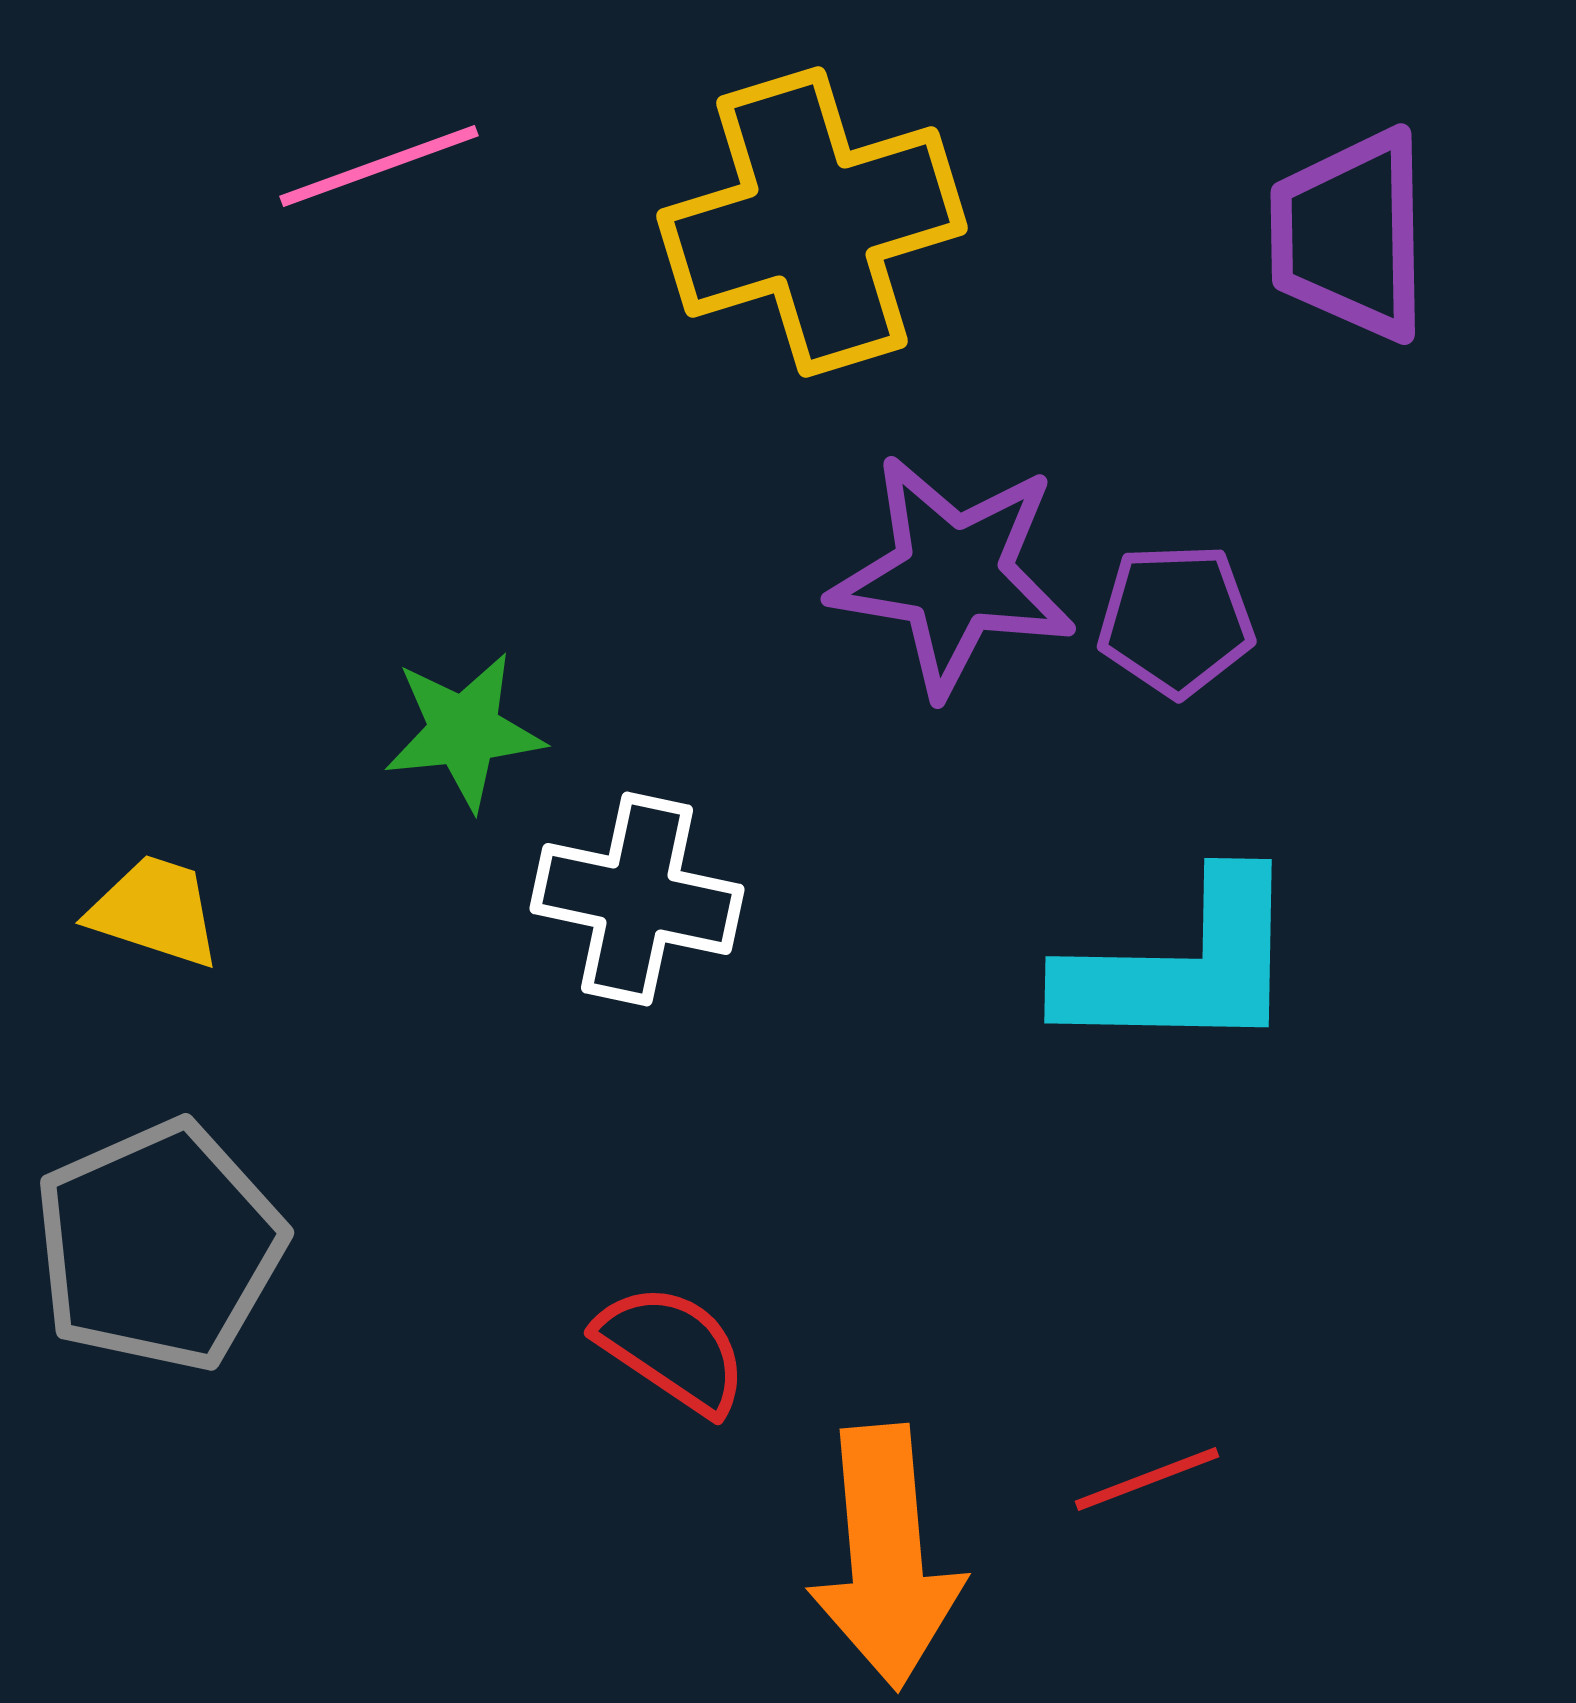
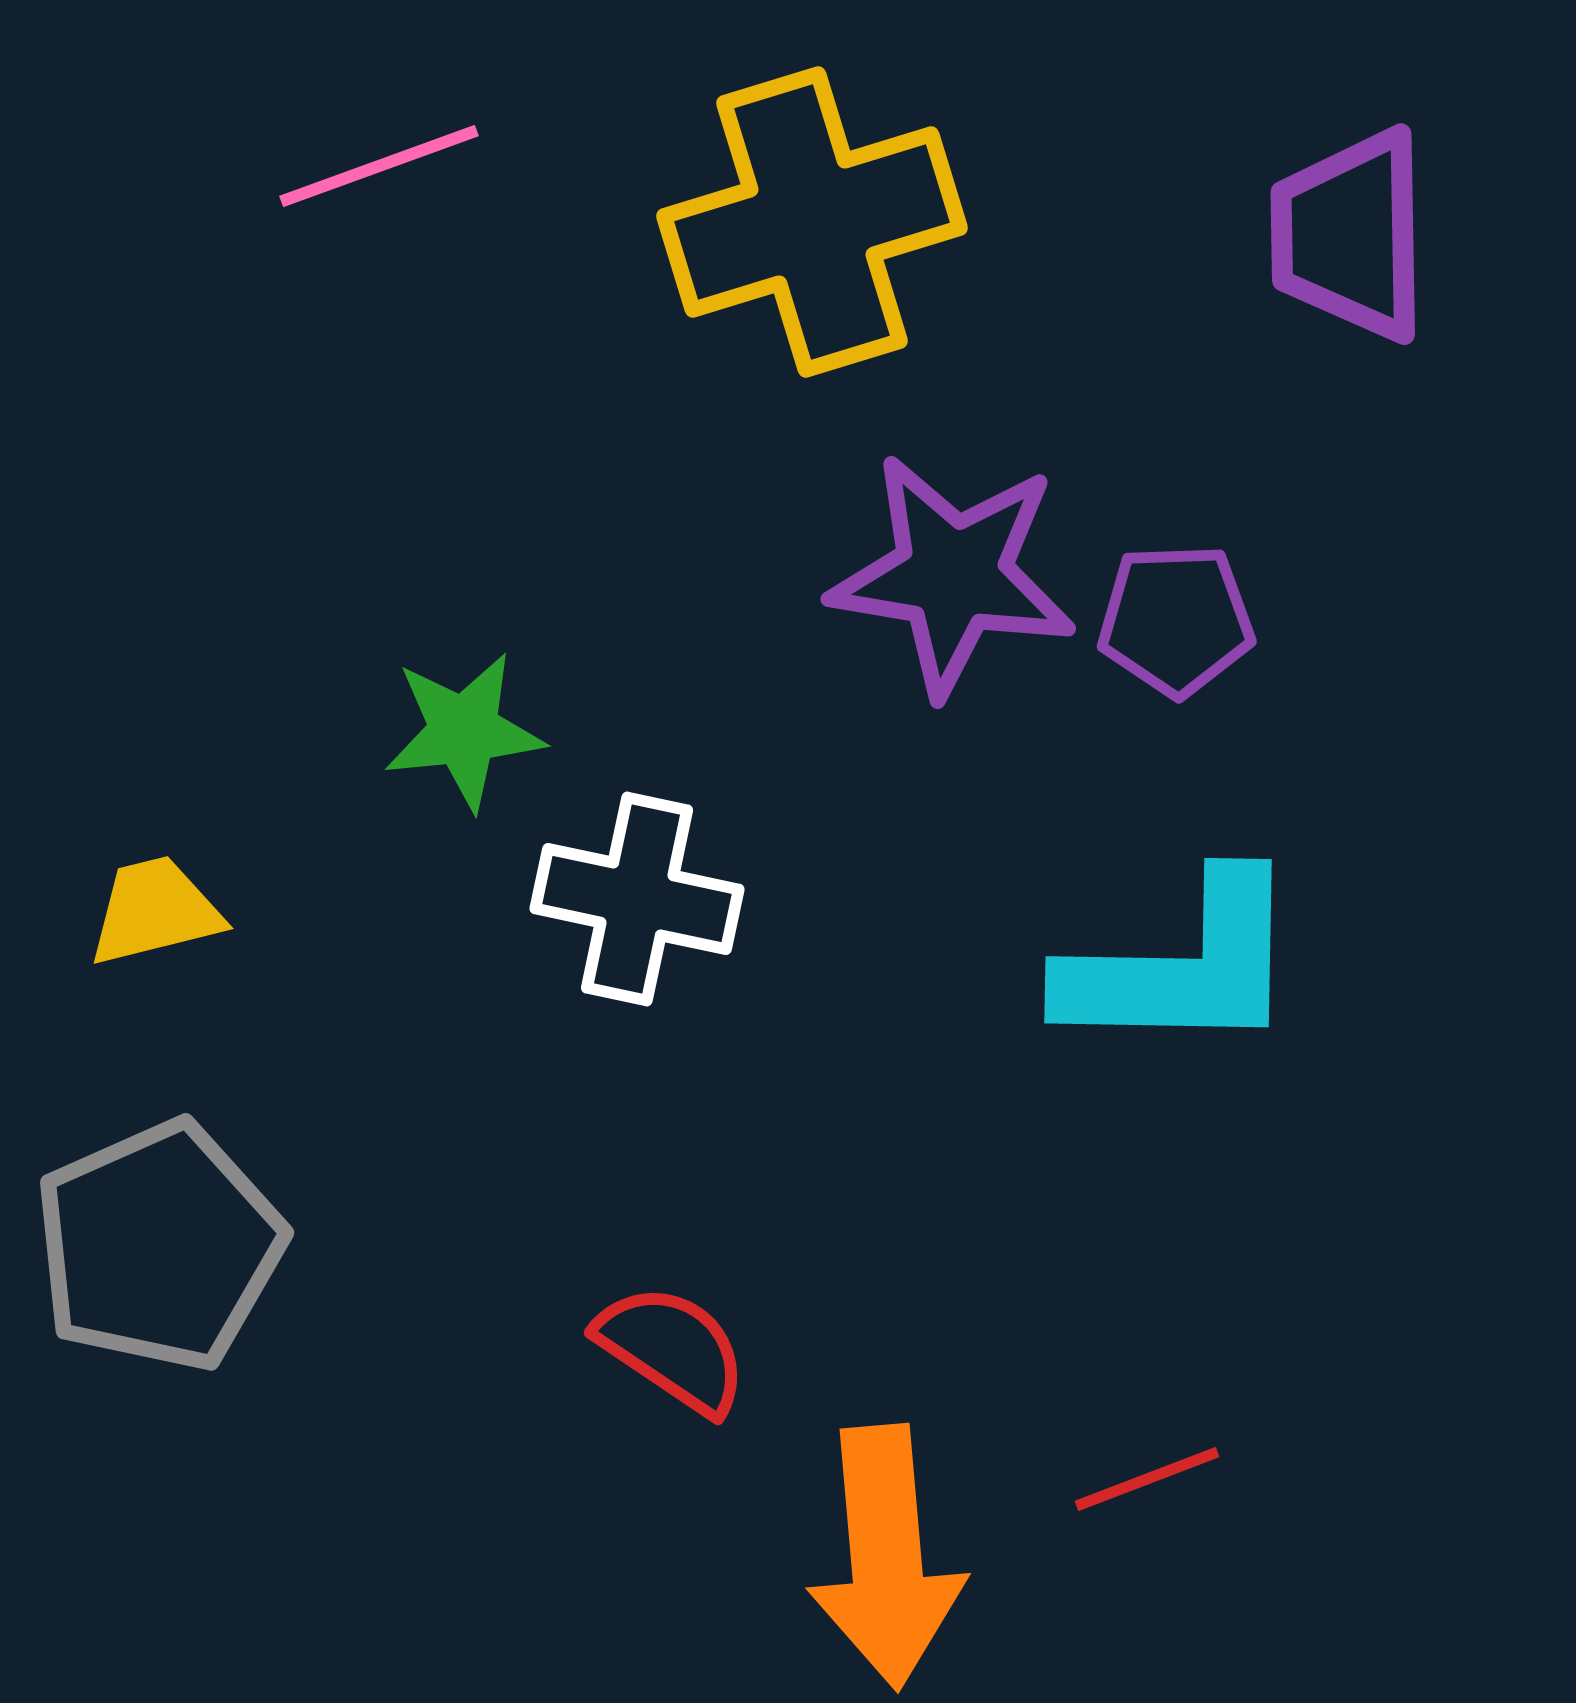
yellow trapezoid: rotated 32 degrees counterclockwise
